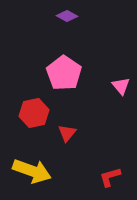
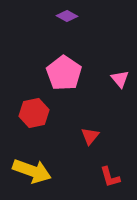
pink triangle: moved 1 px left, 7 px up
red triangle: moved 23 px right, 3 px down
red L-shape: rotated 90 degrees counterclockwise
